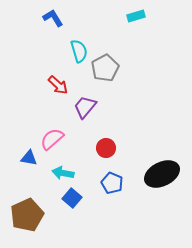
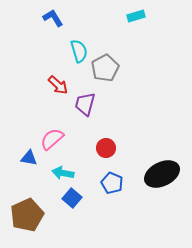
purple trapezoid: moved 3 px up; rotated 25 degrees counterclockwise
